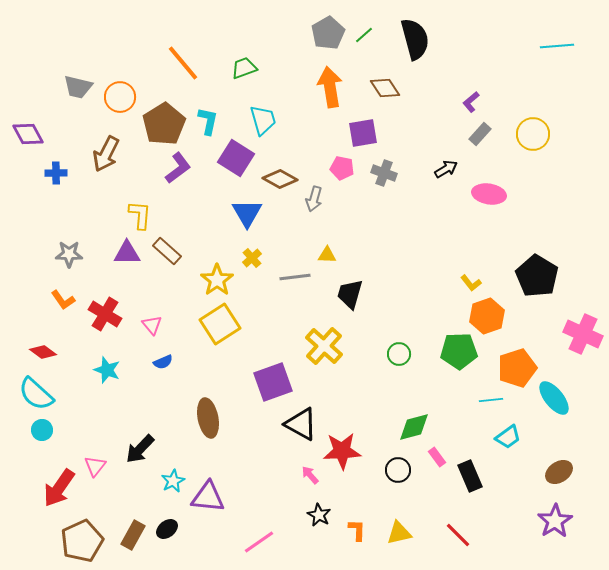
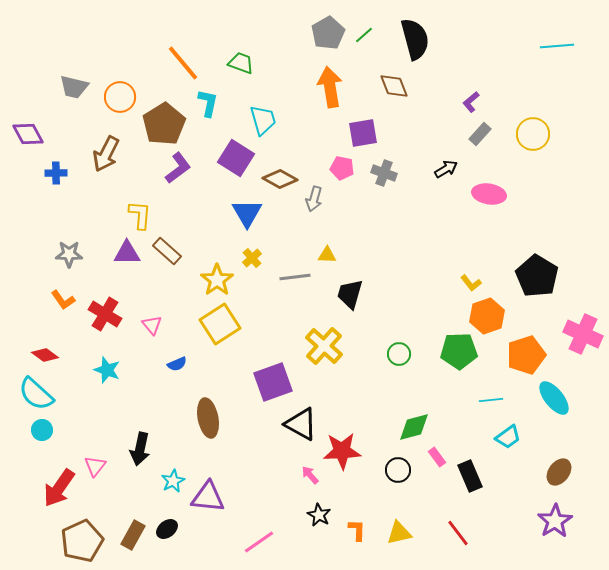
green trapezoid at (244, 68): moved 3 px left, 5 px up; rotated 40 degrees clockwise
gray trapezoid at (78, 87): moved 4 px left
brown diamond at (385, 88): moved 9 px right, 2 px up; rotated 12 degrees clockwise
cyan L-shape at (208, 121): moved 18 px up
red diamond at (43, 352): moved 2 px right, 3 px down
blue semicircle at (163, 362): moved 14 px right, 2 px down
orange pentagon at (517, 368): moved 9 px right, 13 px up
black arrow at (140, 449): rotated 32 degrees counterclockwise
brown ellipse at (559, 472): rotated 20 degrees counterclockwise
red line at (458, 535): moved 2 px up; rotated 8 degrees clockwise
